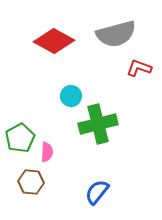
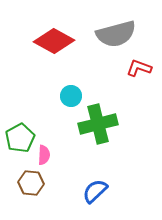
pink semicircle: moved 3 px left, 3 px down
brown hexagon: moved 1 px down
blue semicircle: moved 2 px left, 1 px up; rotated 8 degrees clockwise
